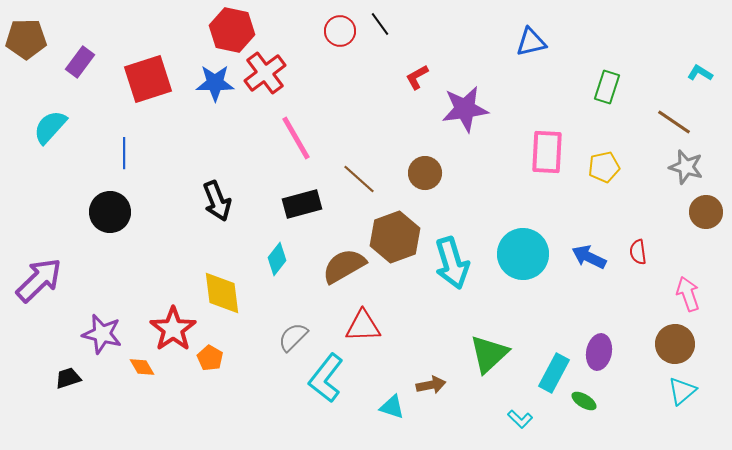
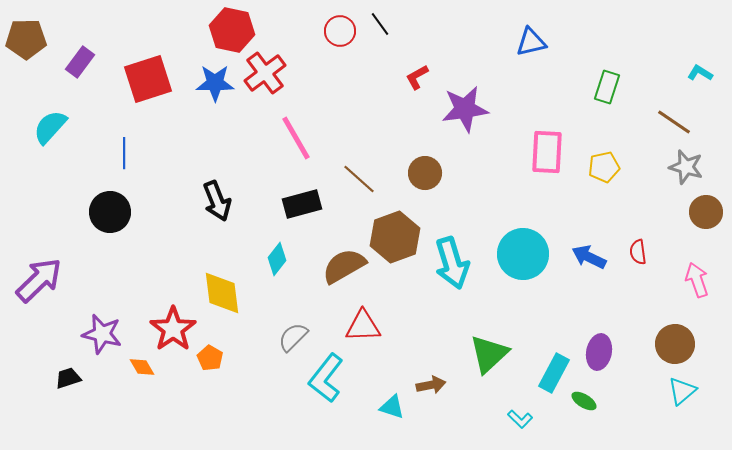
pink arrow at (688, 294): moved 9 px right, 14 px up
